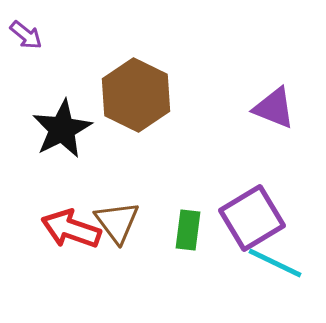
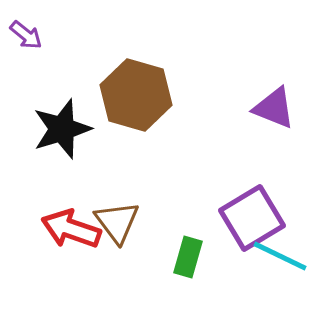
brown hexagon: rotated 10 degrees counterclockwise
black star: rotated 10 degrees clockwise
green rectangle: moved 27 px down; rotated 9 degrees clockwise
cyan line: moved 5 px right, 7 px up
